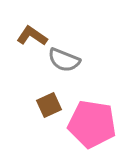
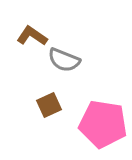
pink pentagon: moved 11 px right
